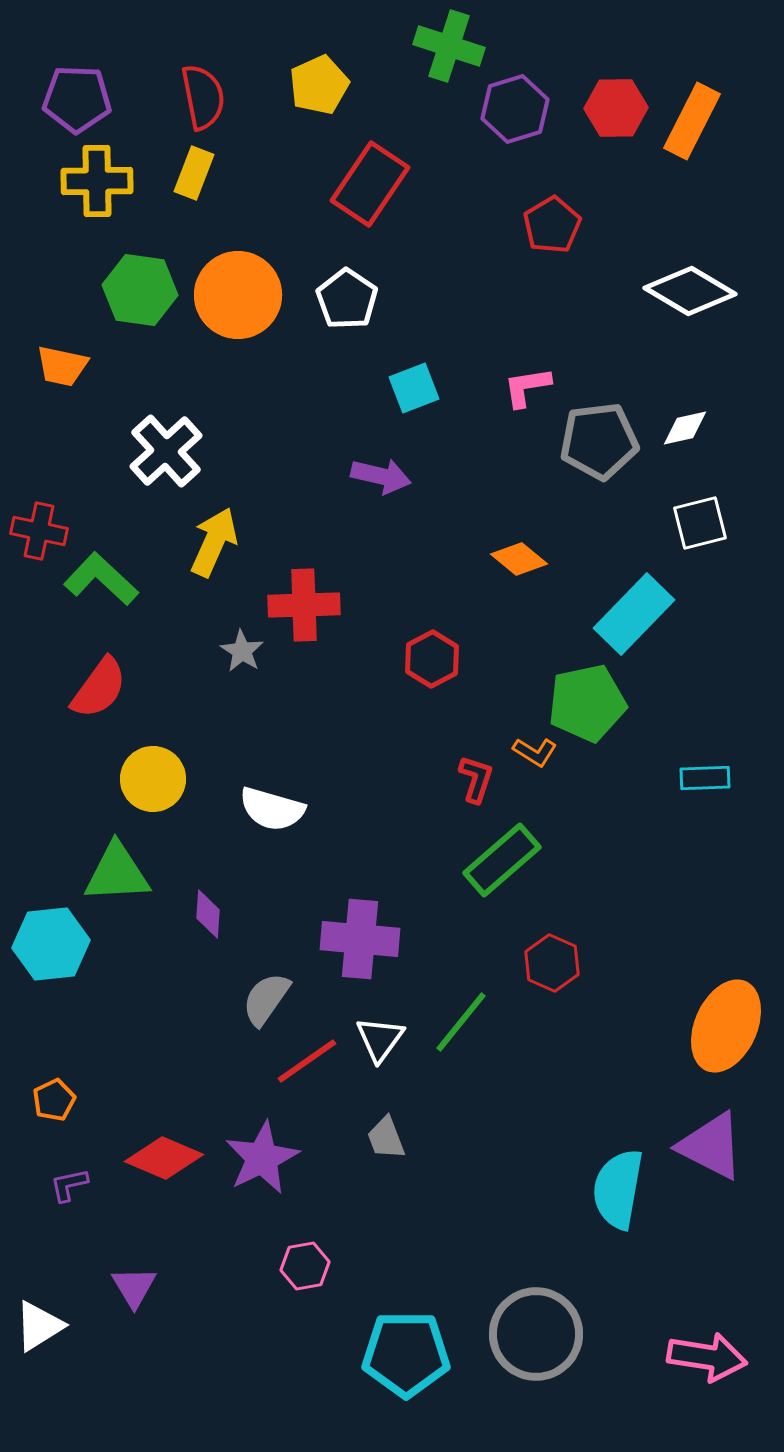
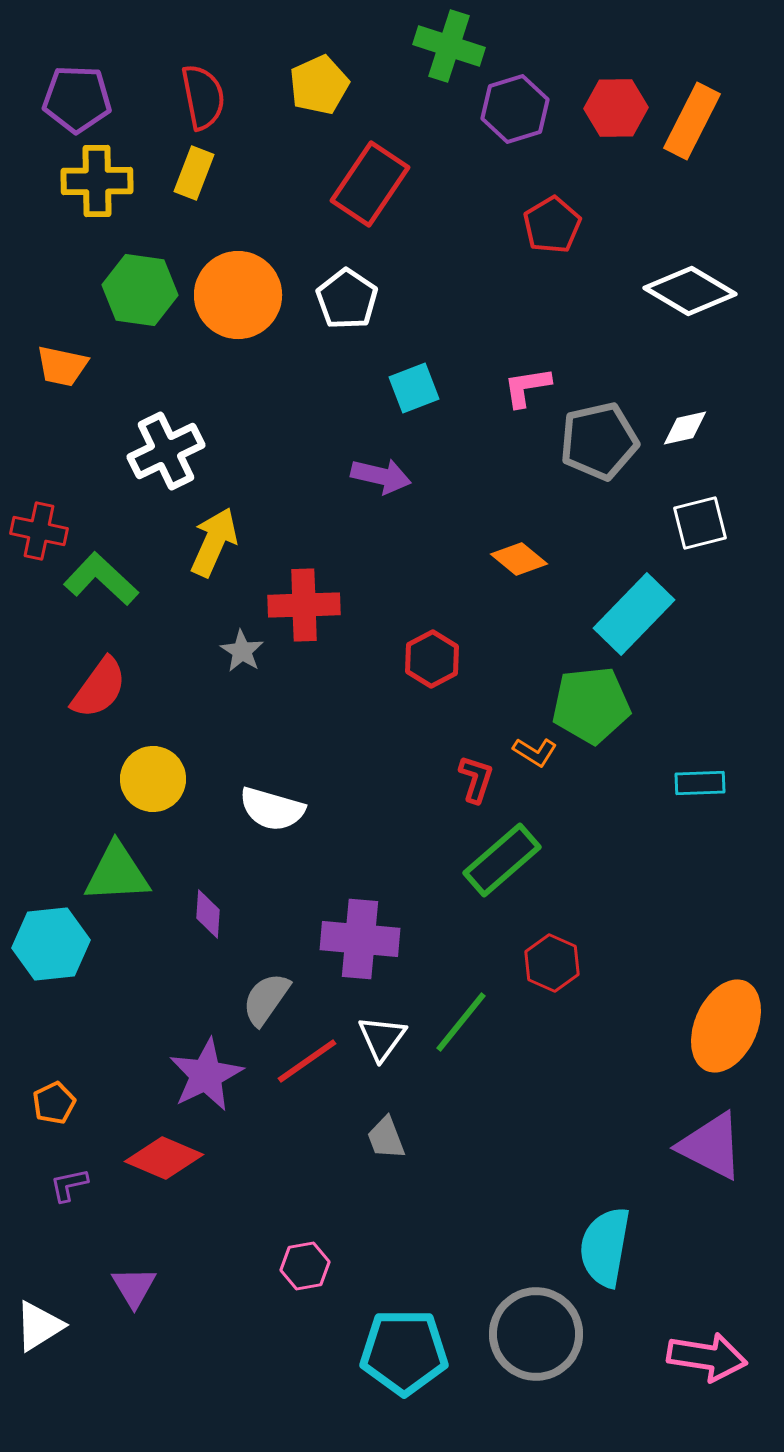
gray pentagon at (599, 441): rotated 6 degrees counterclockwise
white cross at (166, 451): rotated 16 degrees clockwise
green pentagon at (587, 703): moved 4 px right, 2 px down; rotated 6 degrees clockwise
cyan rectangle at (705, 778): moved 5 px left, 5 px down
white triangle at (380, 1039): moved 2 px right, 1 px up
orange pentagon at (54, 1100): moved 3 px down
purple star at (262, 1158): moved 56 px left, 83 px up
cyan semicircle at (618, 1189): moved 13 px left, 58 px down
cyan pentagon at (406, 1354): moved 2 px left, 2 px up
